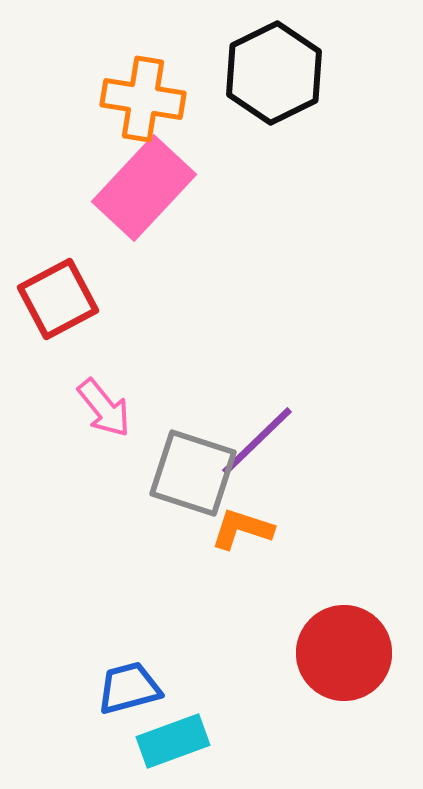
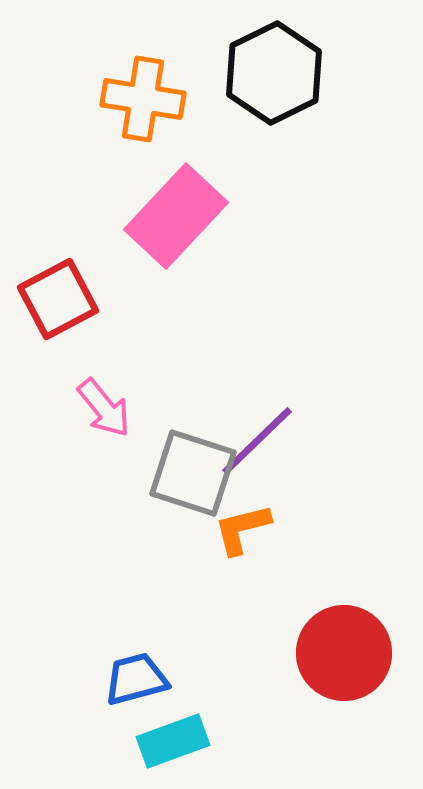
pink rectangle: moved 32 px right, 28 px down
orange L-shape: rotated 32 degrees counterclockwise
blue trapezoid: moved 7 px right, 9 px up
